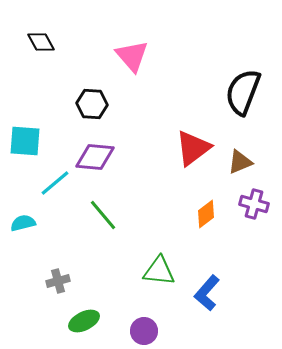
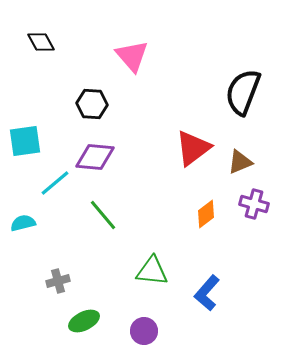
cyan square: rotated 12 degrees counterclockwise
green triangle: moved 7 px left
